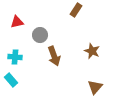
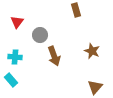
brown rectangle: rotated 48 degrees counterclockwise
red triangle: rotated 40 degrees counterclockwise
